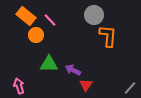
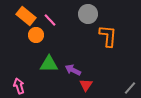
gray circle: moved 6 px left, 1 px up
